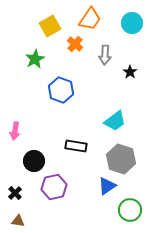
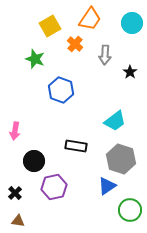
green star: rotated 24 degrees counterclockwise
